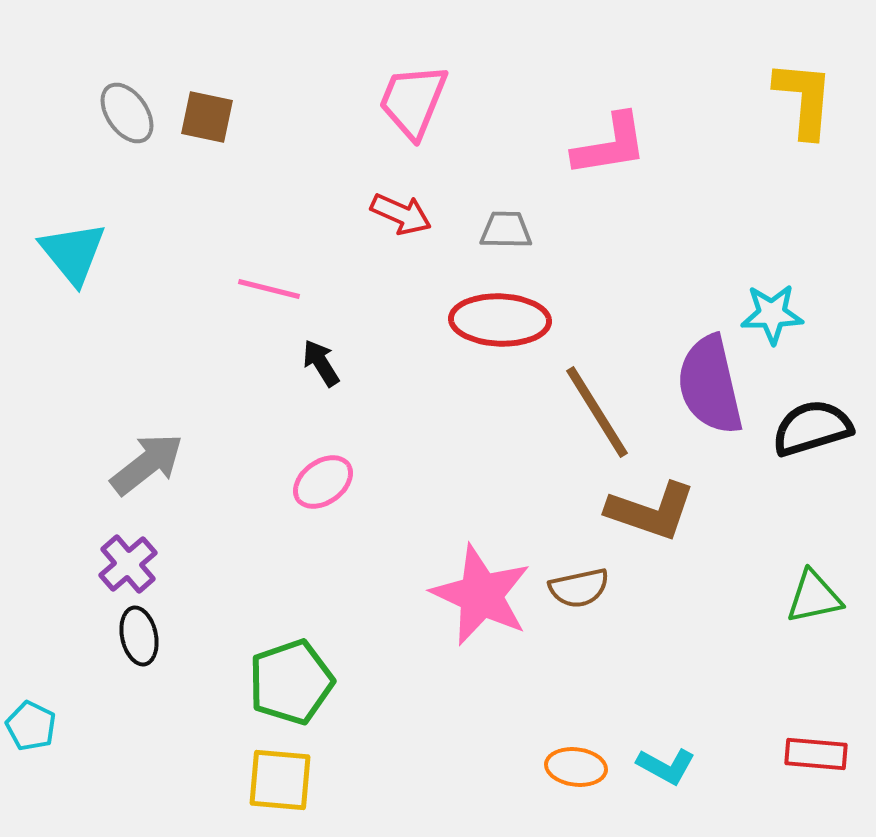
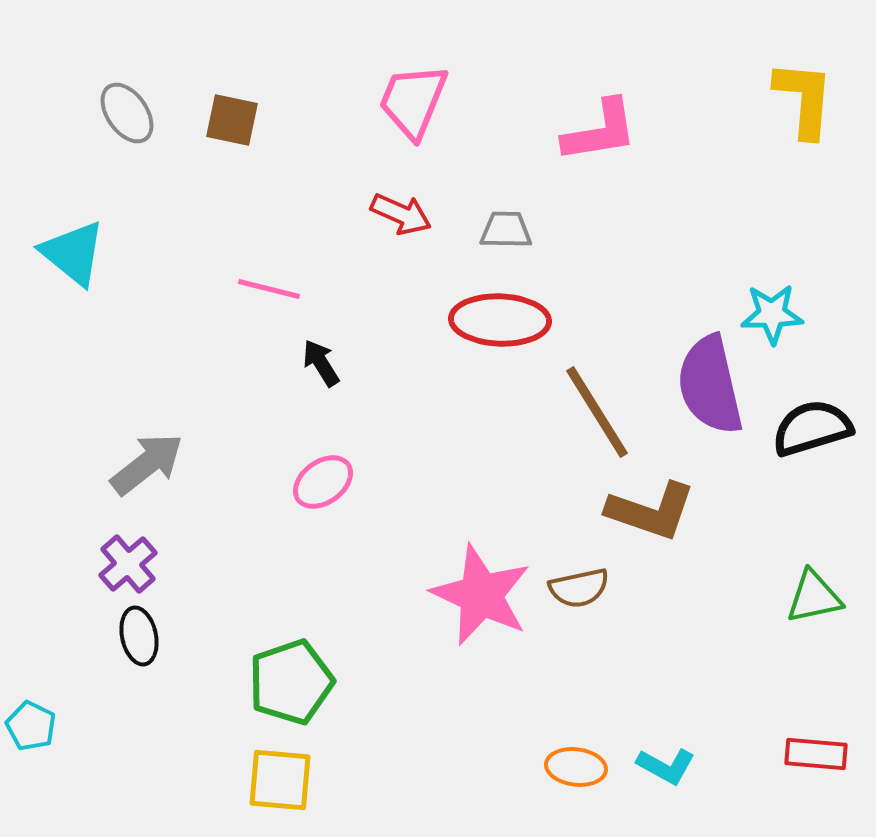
brown square: moved 25 px right, 3 px down
pink L-shape: moved 10 px left, 14 px up
cyan triangle: rotated 12 degrees counterclockwise
